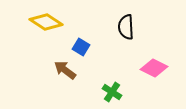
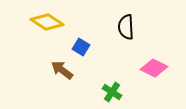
yellow diamond: moved 1 px right
brown arrow: moved 3 px left
